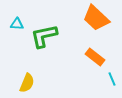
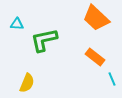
green L-shape: moved 4 px down
